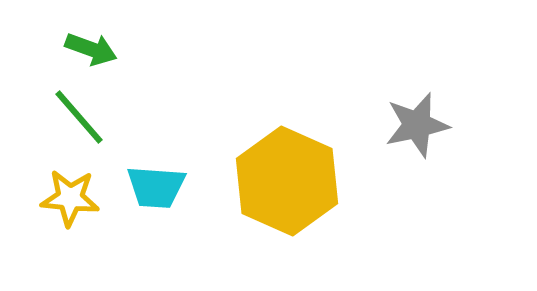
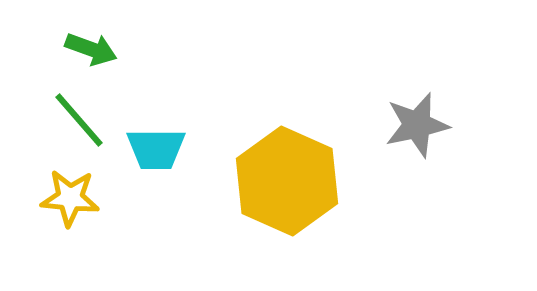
green line: moved 3 px down
cyan trapezoid: moved 38 px up; rotated 4 degrees counterclockwise
